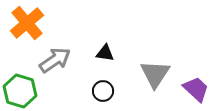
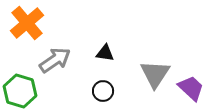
purple trapezoid: moved 5 px left, 1 px up
